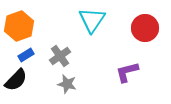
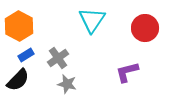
orange hexagon: rotated 12 degrees counterclockwise
gray cross: moved 2 px left, 2 px down
black semicircle: moved 2 px right
